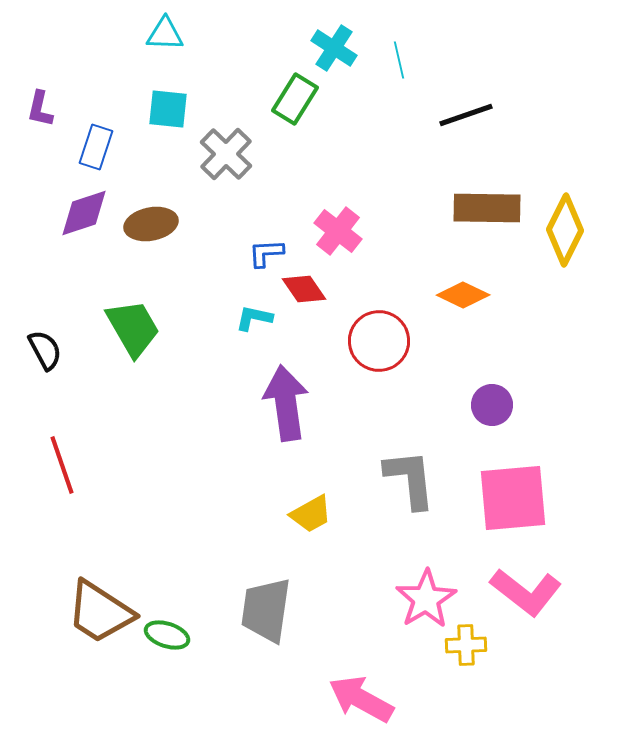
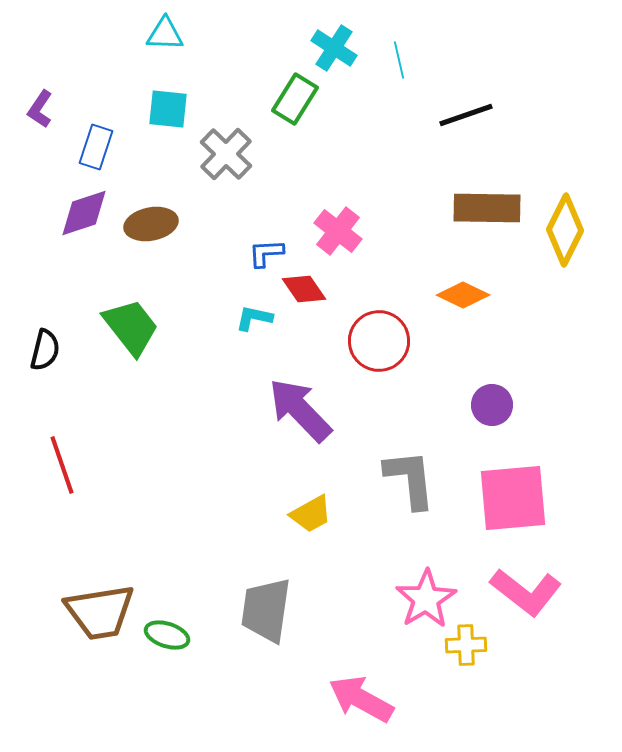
purple L-shape: rotated 21 degrees clockwise
green trapezoid: moved 2 px left, 1 px up; rotated 8 degrees counterclockwise
black semicircle: rotated 42 degrees clockwise
purple arrow: moved 14 px right, 7 px down; rotated 36 degrees counterclockwise
brown trapezoid: rotated 42 degrees counterclockwise
